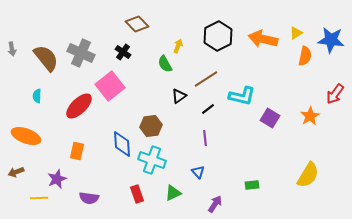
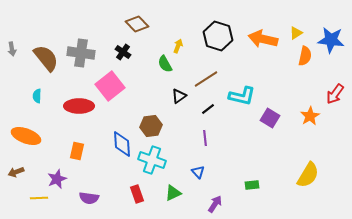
black hexagon: rotated 16 degrees counterclockwise
gray cross: rotated 16 degrees counterclockwise
red ellipse: rotated 44 degrees clockwise
